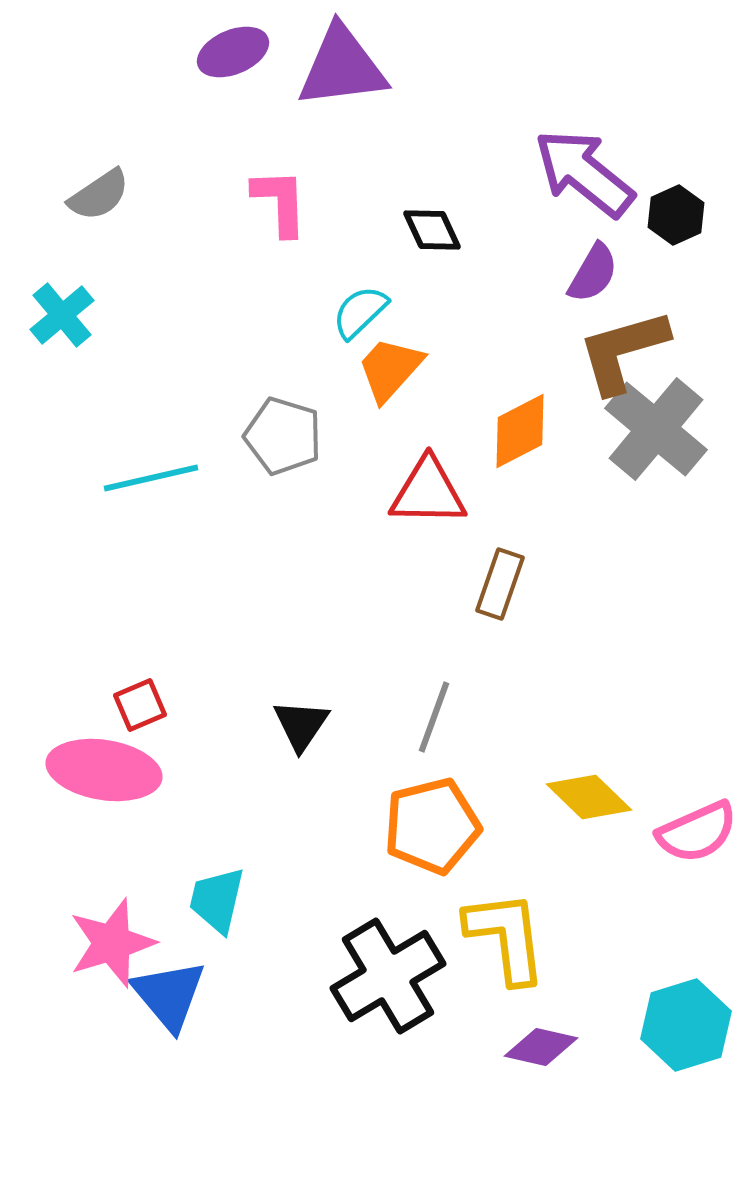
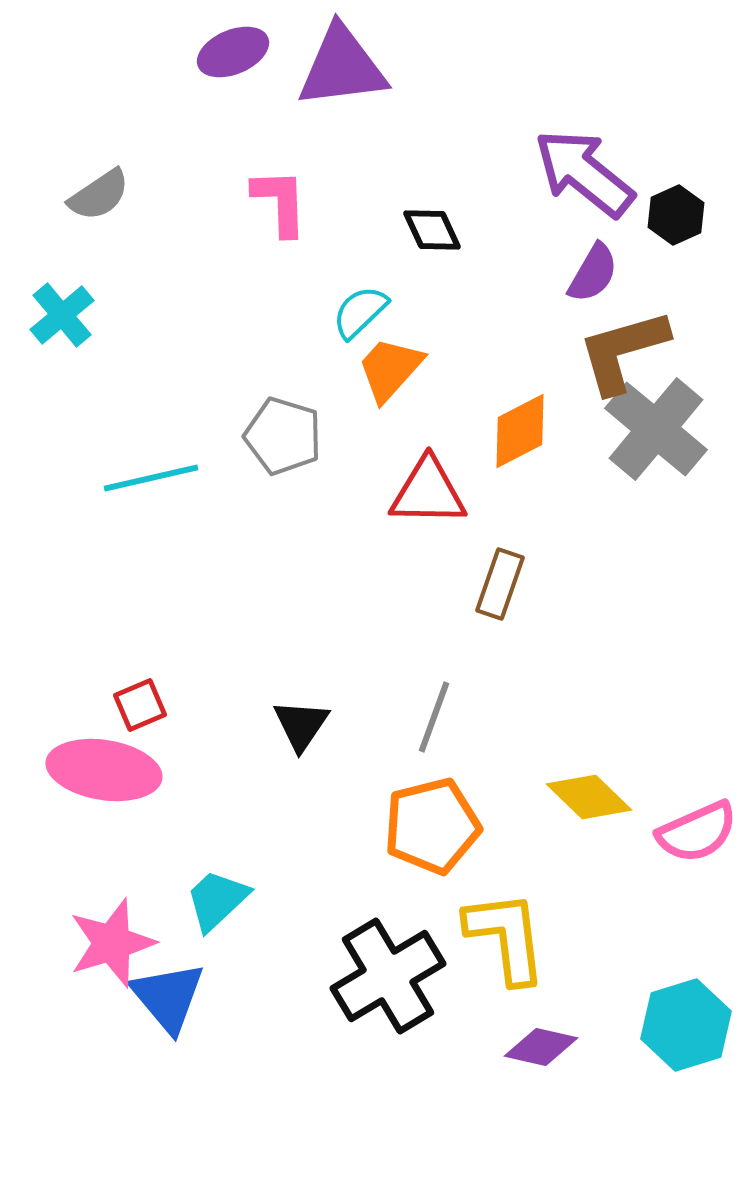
cyan trapezoid: rotated 34 degrees clockwise
blue triangle: moved 1 px left, 2 px down
